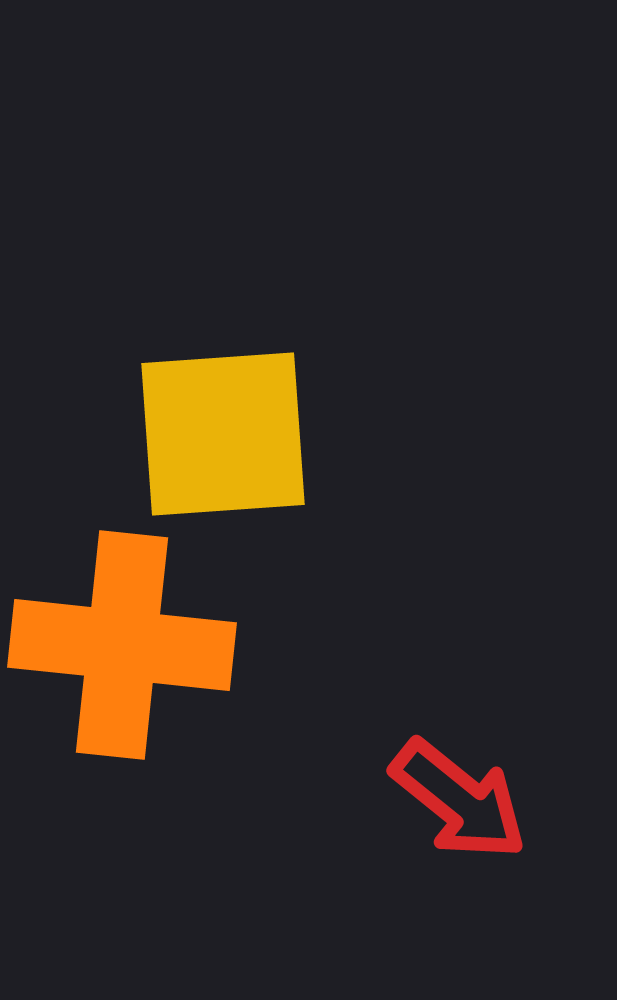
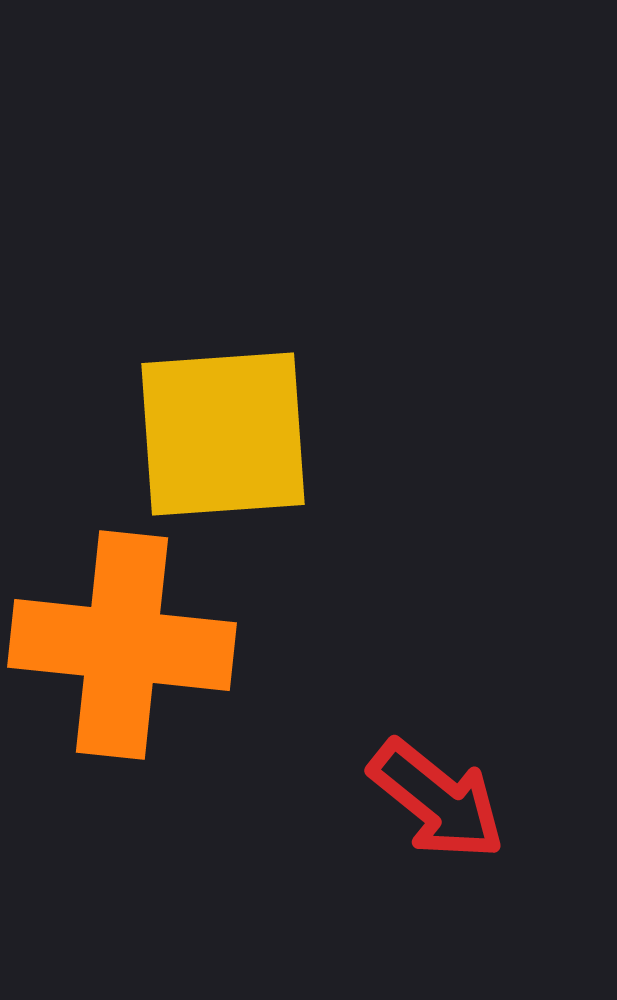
red arrow: moved 22 px left
